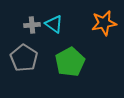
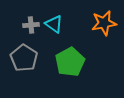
gray cross: moved 1 px left
